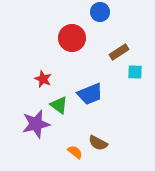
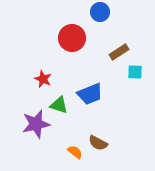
green triangle: rotated 18 degrees counterclockwise
